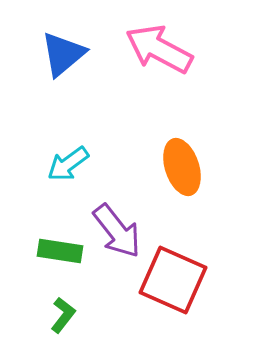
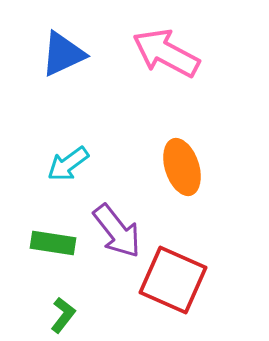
pink arrow: moved 7 px right, 4 px down
blue triangle: rotated 15 degrees clockwise
green rectangle: moved 7 px left, 8 px up
